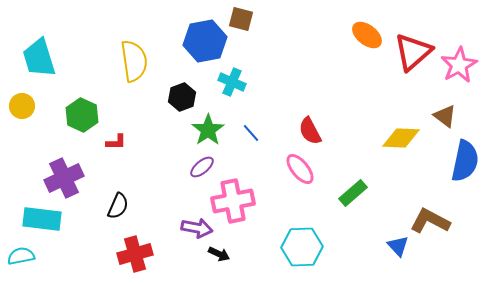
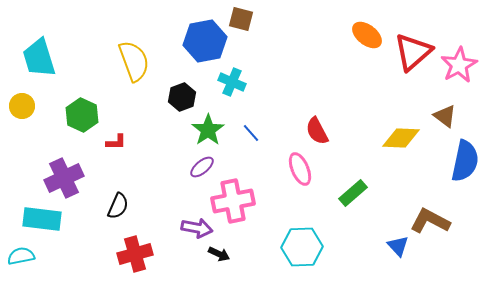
yellow semicircle: rotated 12 degrees counterclockwise
red semicircle: moved 7 px right
pink ellipse: rotated 16 degrees clockwise
